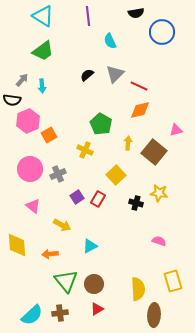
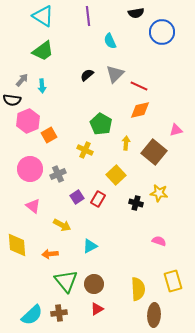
yellow arrow at (128, 143): moved 2 px left
brown cross at (60, 313): moved 1 px left
